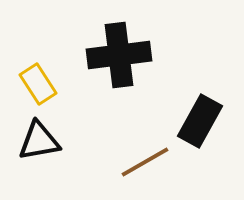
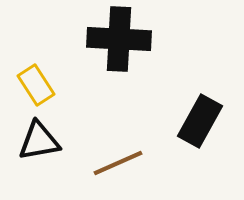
black cross: moved 16 px up; rotated 10 degrees clockwise
yellow rectangle: moved 2 px left, 1 px down
brown line: moved 27 px left, 1 px down; rotated 6 degrees clockwise
